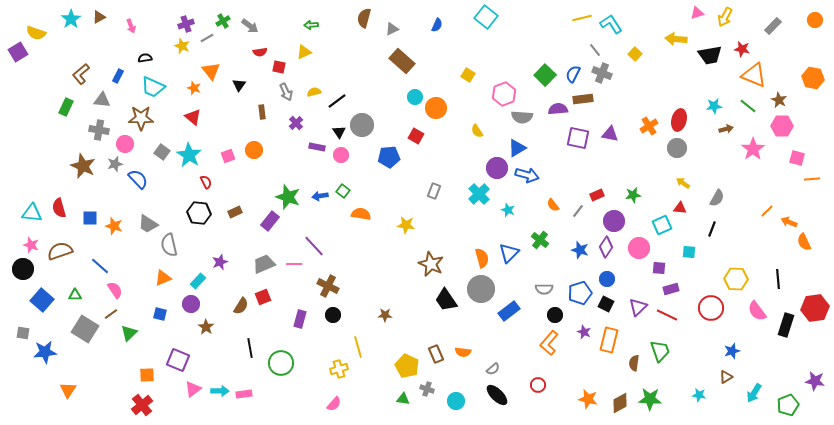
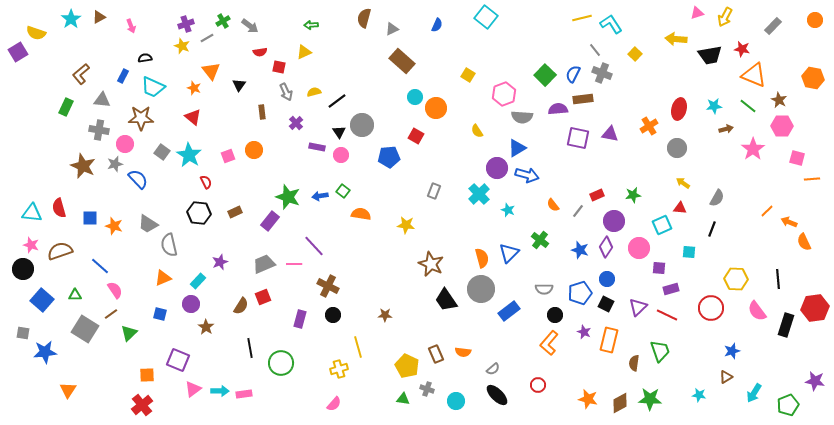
blue rectangle at (118, 76): moved 5 px right
red ellipse at (679, 120): moved 11 px up
